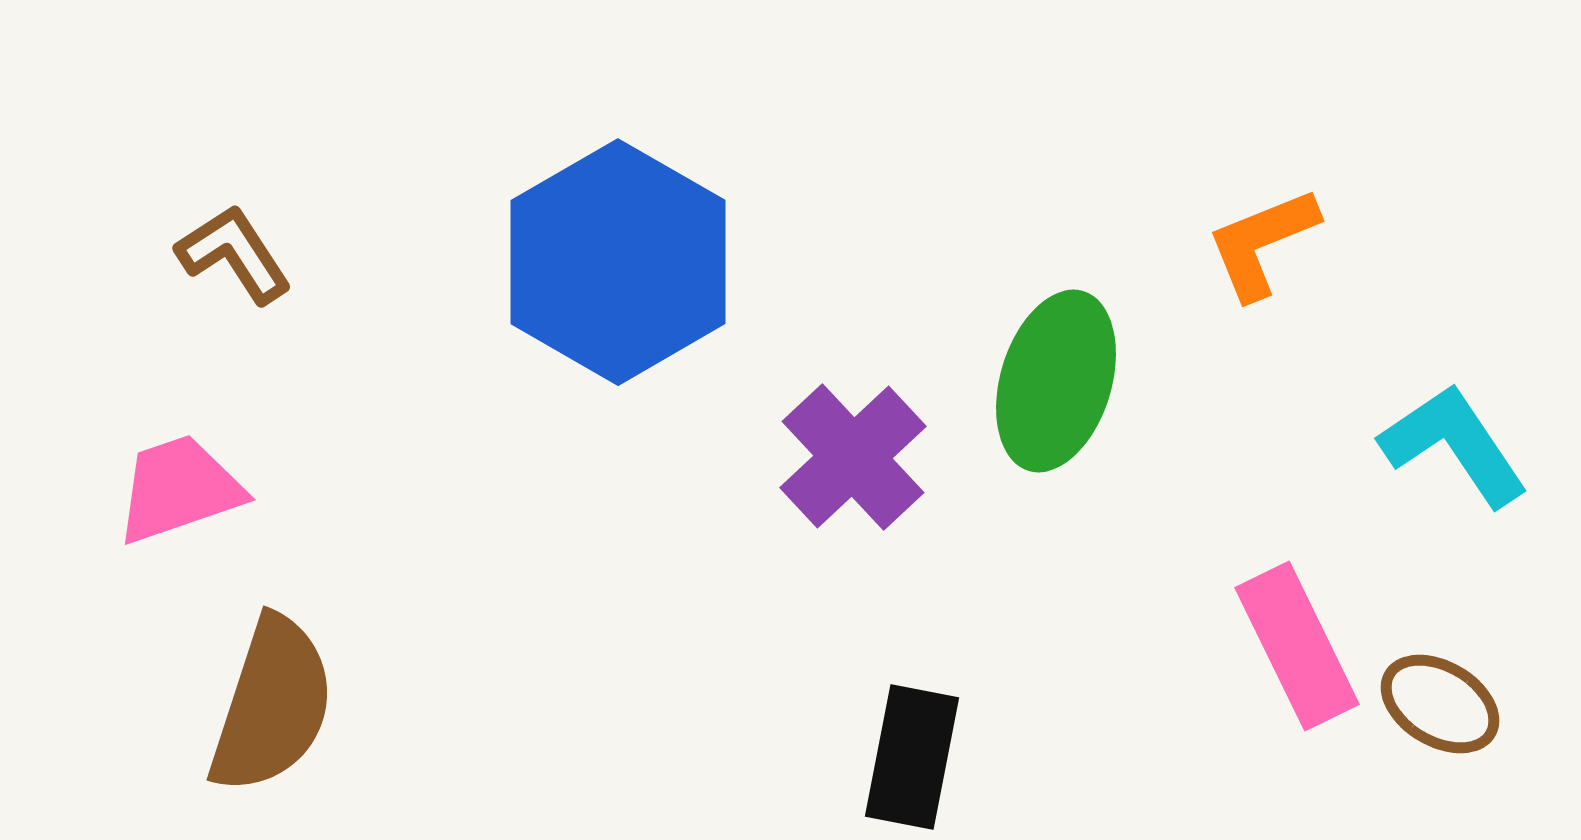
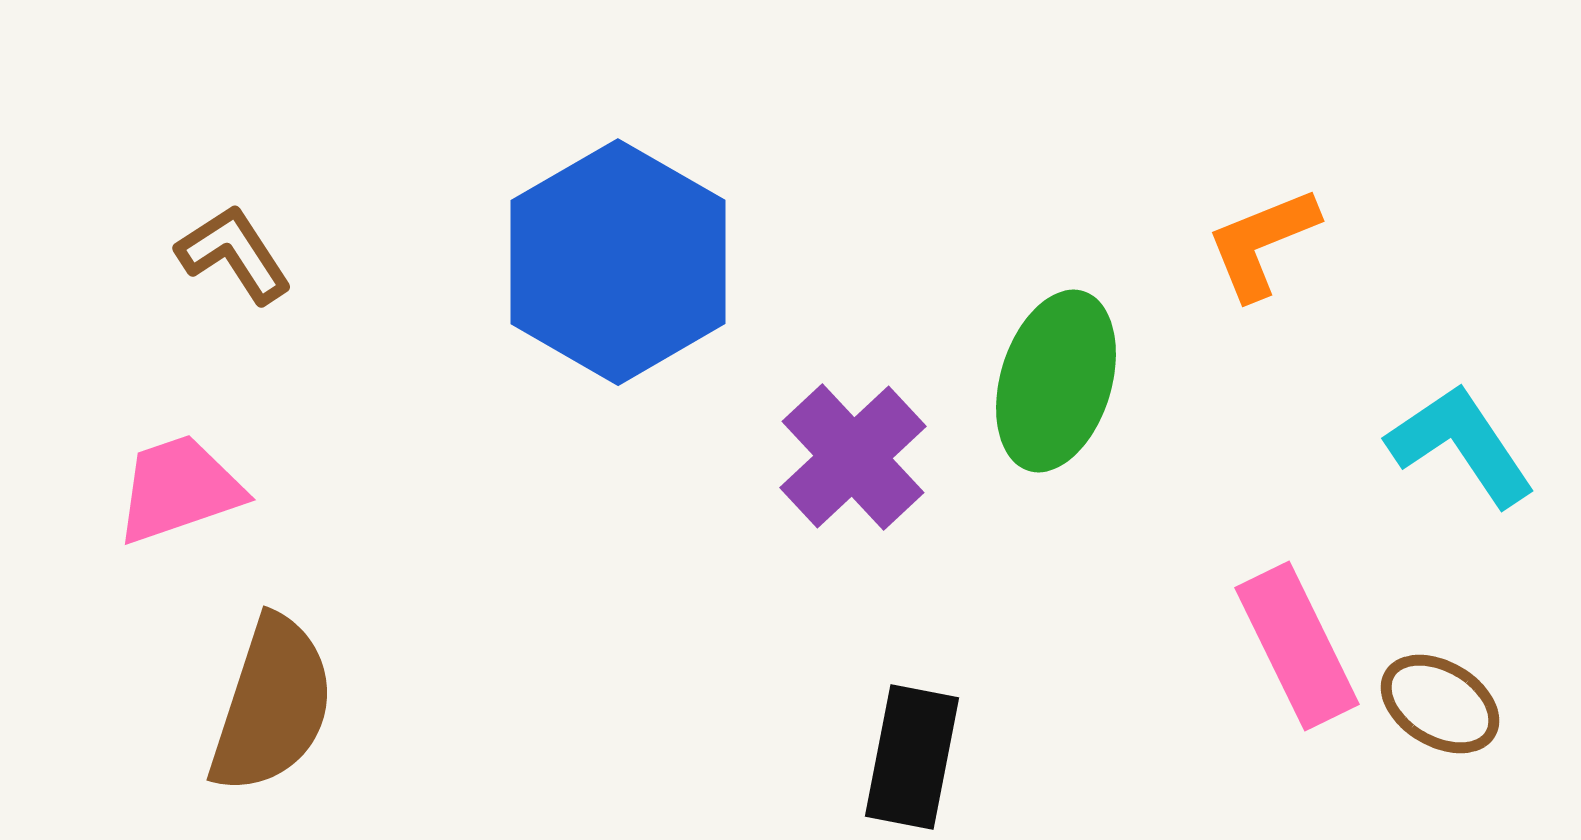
cyan L-shape: moved 7 px right
